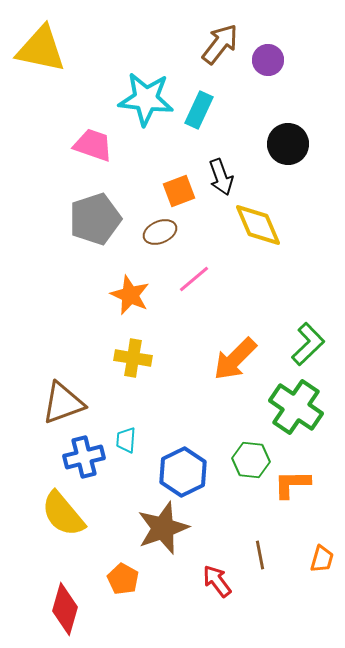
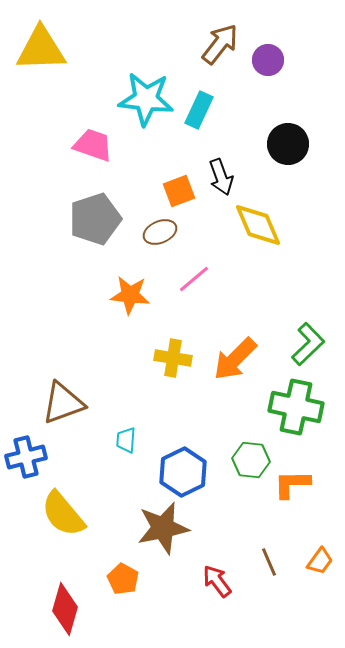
yellow triangle: rotated 14 degrees counterclockwise
orange star: rotated 18 degrees counterclockwise
yellow cross: moved 40 px right
green cross: rotated 22 degrees counterclockwise
blue cross: moved 58 px left
brown star: rotated 8 degrees clockwise
brown line: moved 9 px right, 7 px down; rotated 12 degrees counterclockwise
orange trapezoid: moved 2 px left, 2 px down; rotated 20 degrees clockwise
